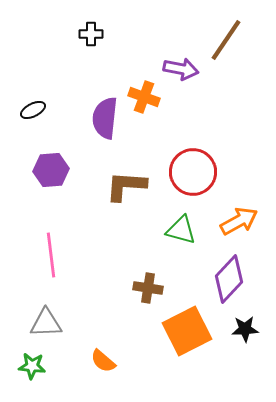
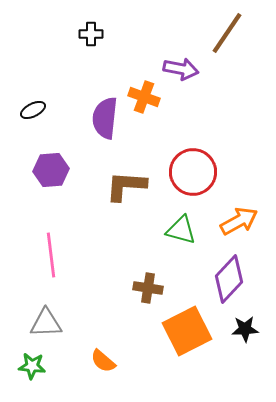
brown line: moved 1 px right, 7 px up
